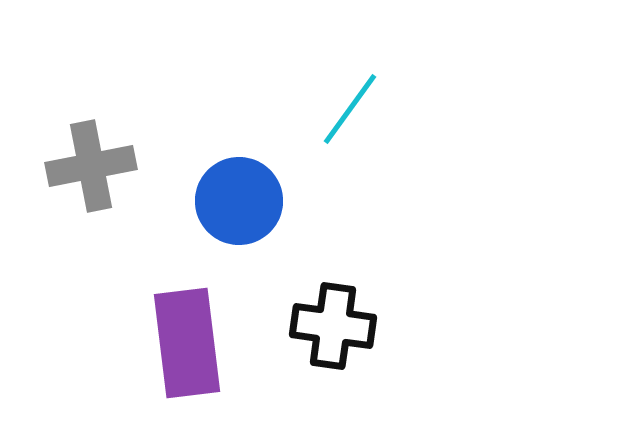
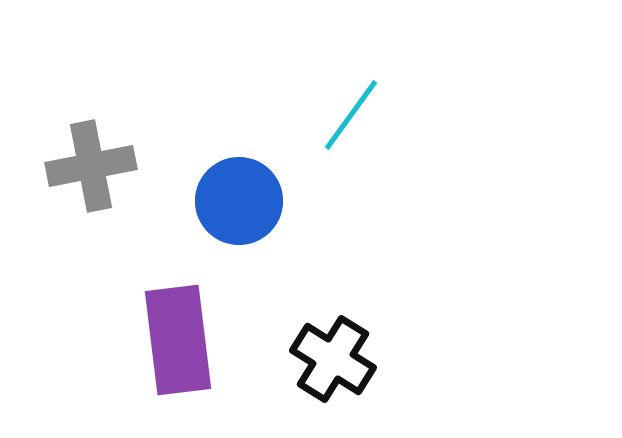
cyan line: moved 1 px right, 6 px down
black cross: moved 33 px down; rotated 24 degrees clockwise
purple rectangle: moved 9 px left, 3 px up
